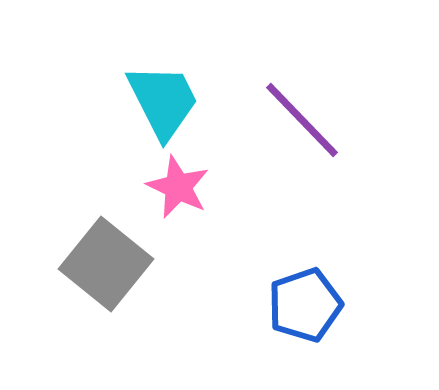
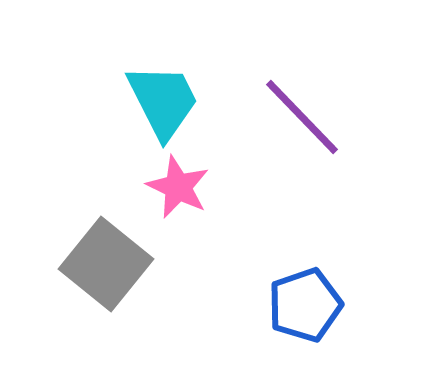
purple line: moved 3 px up
